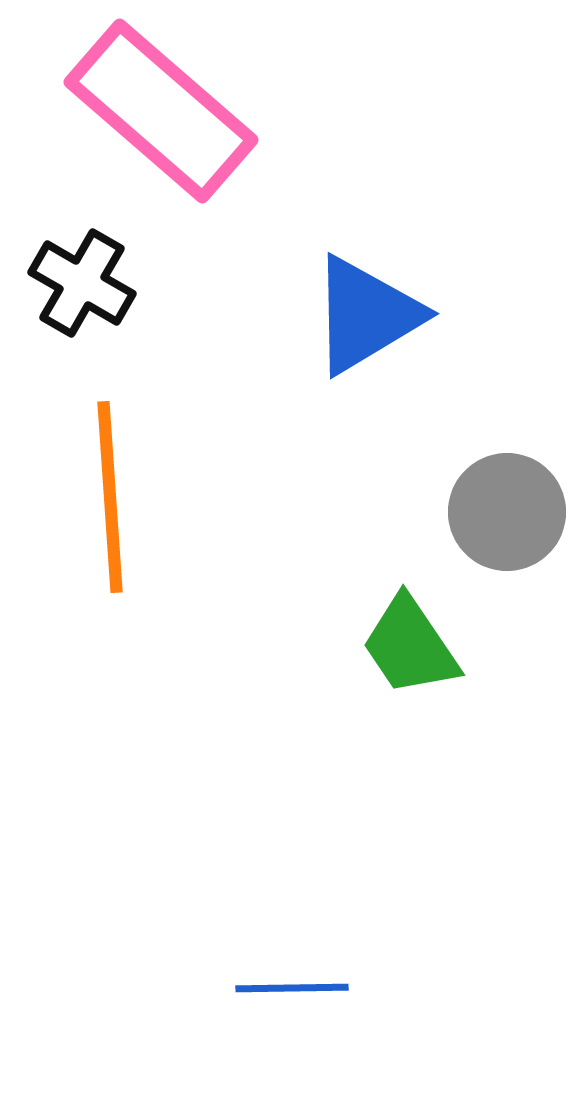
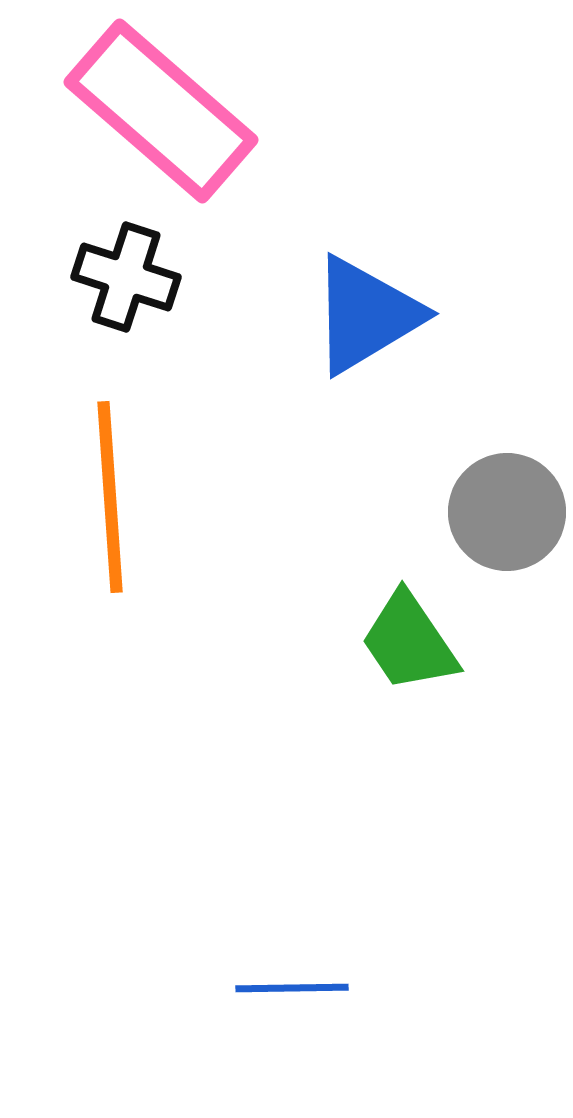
black cross: moved 44 px right, 6 px up; rotated 12 degrees counterclockwise
green trapezoid: moved 1 px left, 4 px up
